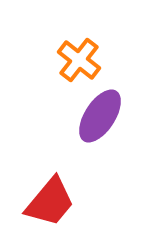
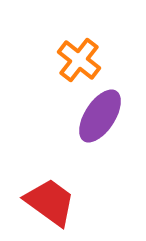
red trapezoid: rotated 94 degrees counterclockwise
